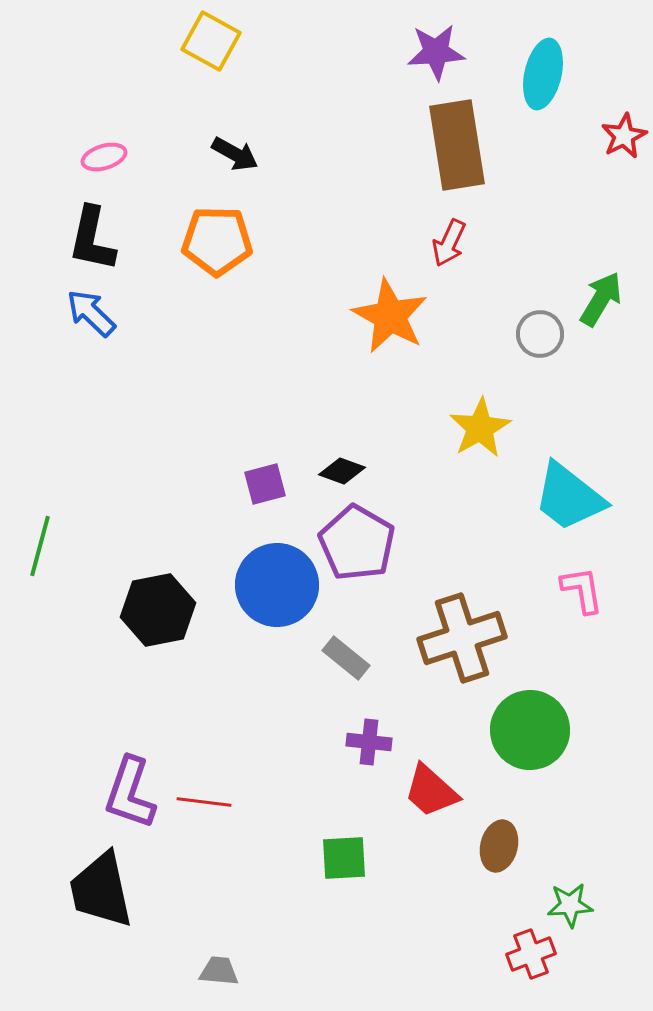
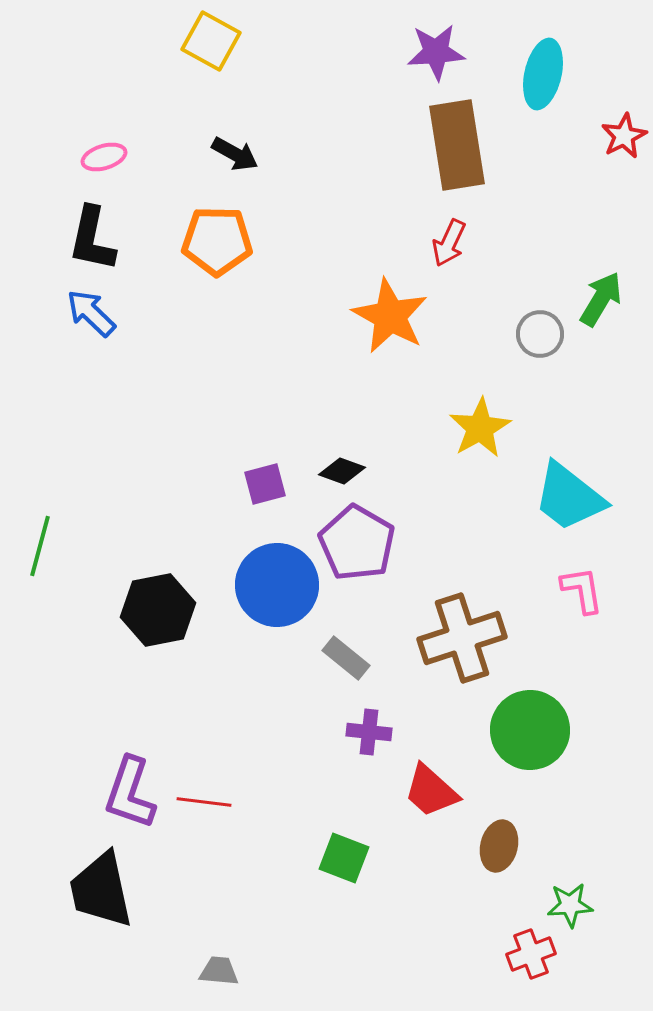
purple cross: moved 10 px up
green square: rotated 24 degrees clockwise
